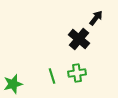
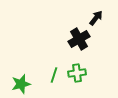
black cross: rotated 20 degrees clockwise
green line: moved 2 px right, 1 px up; rotated 35 degrees clockwise
green star: moved 8 px right
